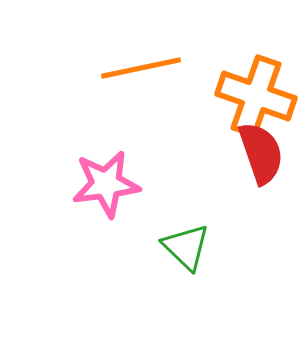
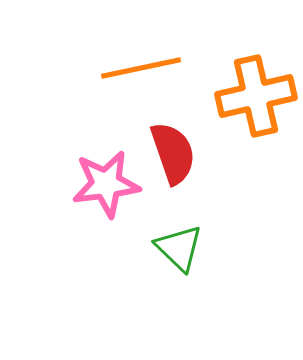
orange cross: rotated 32 degrees counterclockwise
red semicircle: moved 88 px left
green triangle: moved 7 px left, 1 px down
